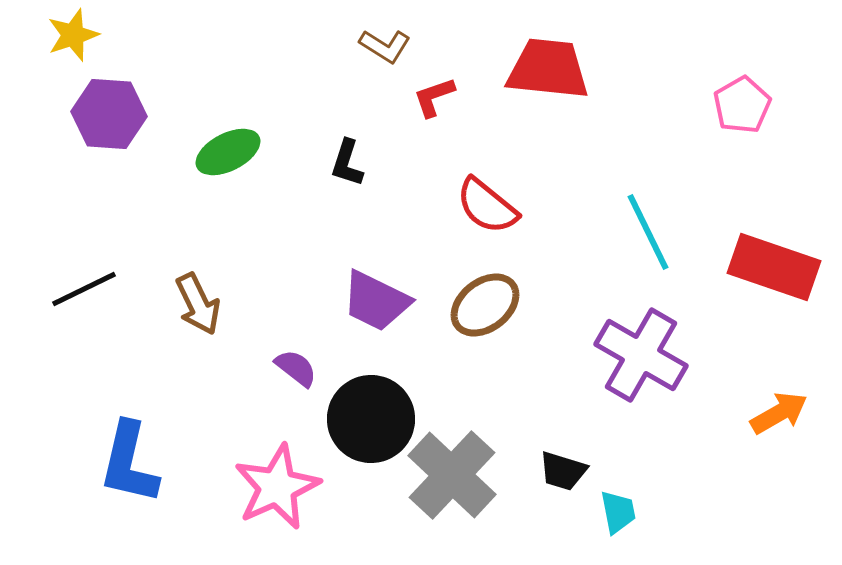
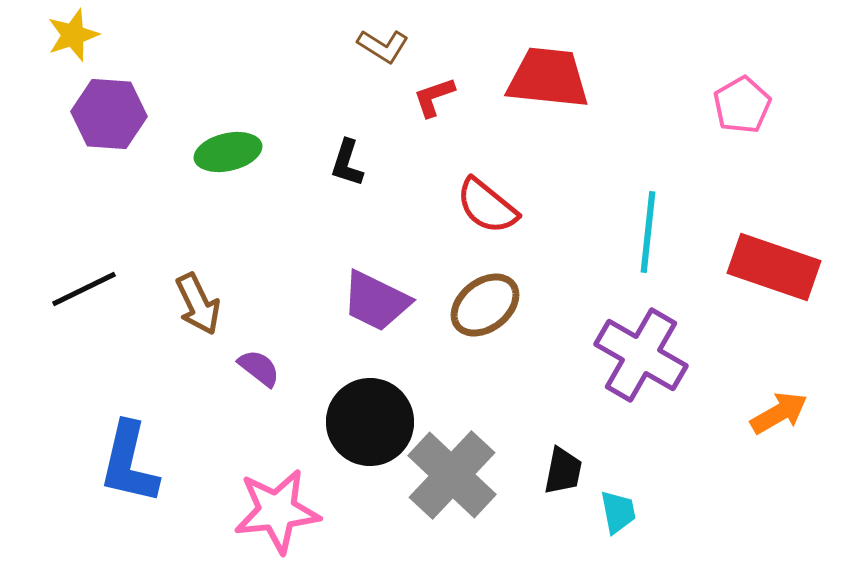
brown L-shape: moved 2 px left
red trapezoid: moved 9 px down
green ellipse: rotated 14 degrees clockwise
cyan line: rotated 32 degrees clockwise
purple semicircle: moved 37 px left
black circle: moved 1 px left, 3 px down
black trapezoid: rotated 96 degrees counterclockwise
pink star: moved 24 px down; rotated 18 degrees clockwise
